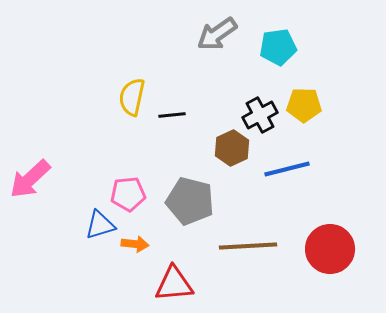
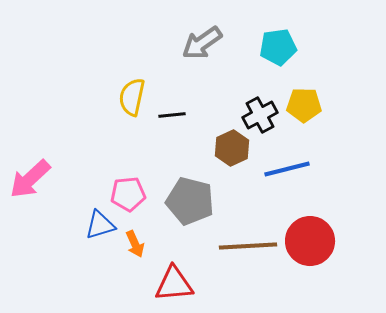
gray arrow: moved 15 px left, 9 px down
orange arrow: rotated 60 degrees clockwise
red circle: moved 20 px left, 8 px up
